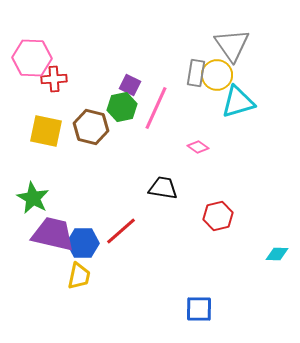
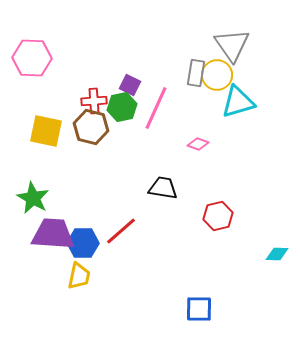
red cross: moved 40 px right, 22 px down
pink diamond: moved 3 px up; rotated 15 degrees counterclockwise
purple trapezoid: rotated 9 degrees counterclockwise
